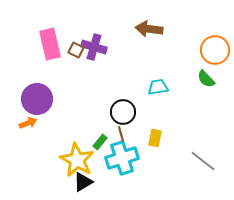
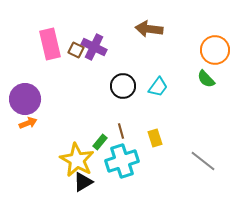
purple cross: rotated 10 degrees clockwise
cyan trapezoid: rotated 135 degrees clockwise
purple circle: moved 12 px left
black circle: moved 26 px up
brown line: moved 3 px up
yellow rectangle: rotated 30 degrees counterclockwise
cyan cross: moved 3 px down
